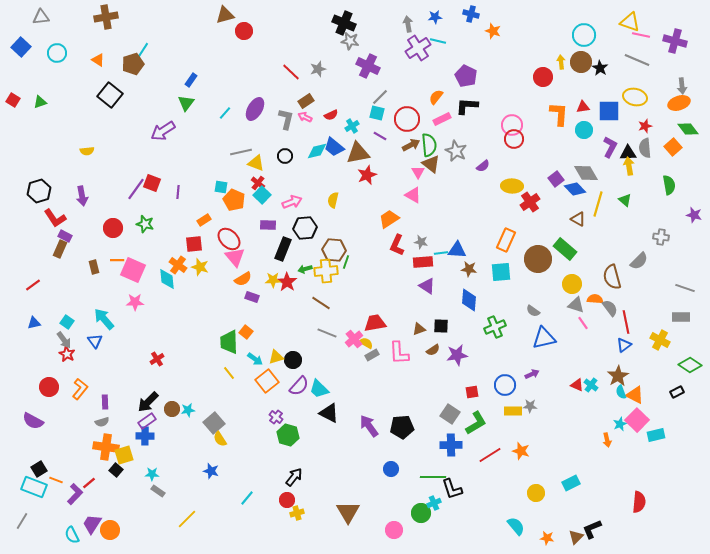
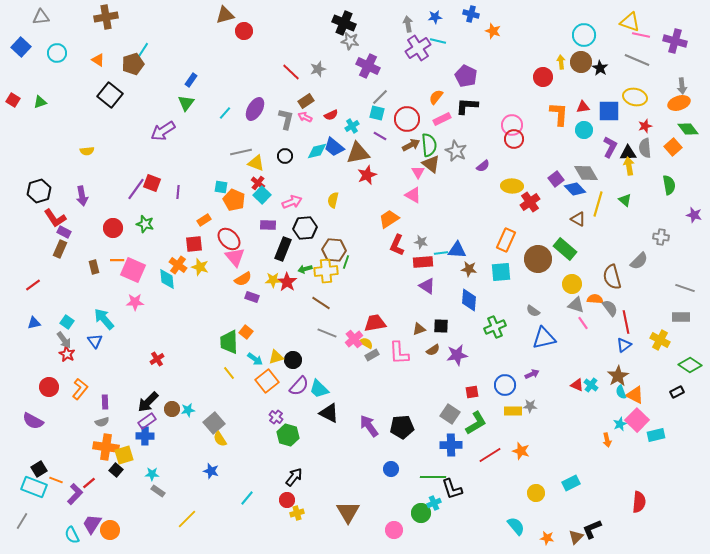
purple rectangle at (65, 236): moved 1 px left, 4 px up
